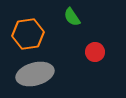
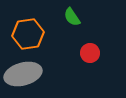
red circle: moved 5 px left, 1 px down
gray ellipse: moved 12 px left
